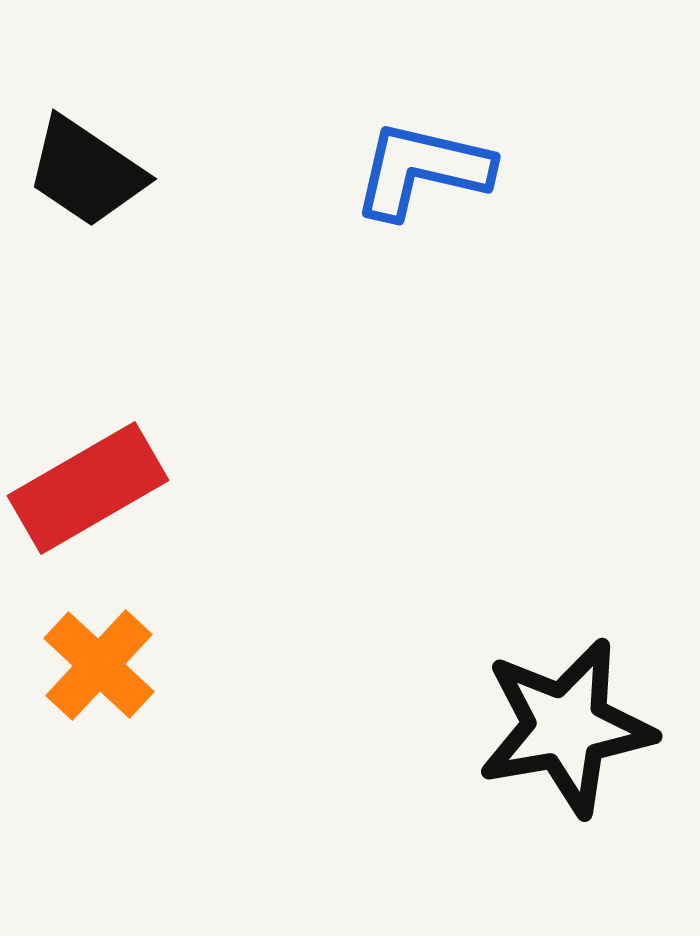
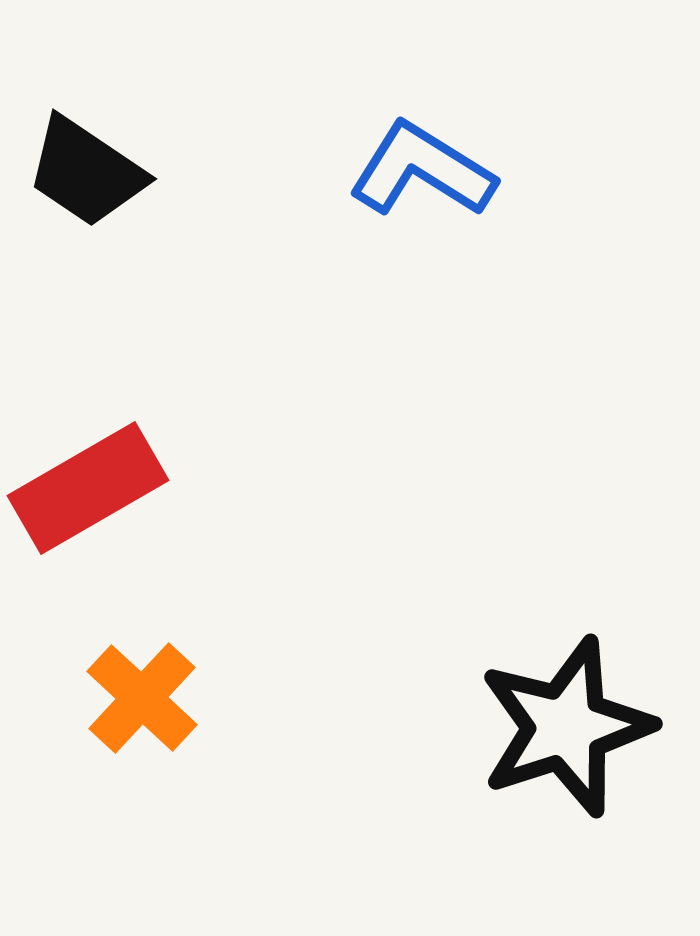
blue L-shape: rotated 19 degrees clockwise
orange cross: moved 43 px right, 33 px down
black star: rotated 8 degrees counterclockwise
